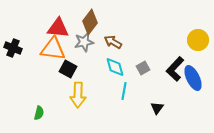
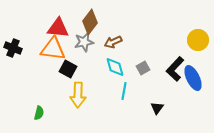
brown arrow: rotated 54 degrees counterclockwise
